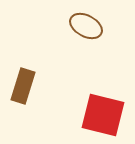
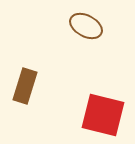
brown rectangle: moved 2 px right
